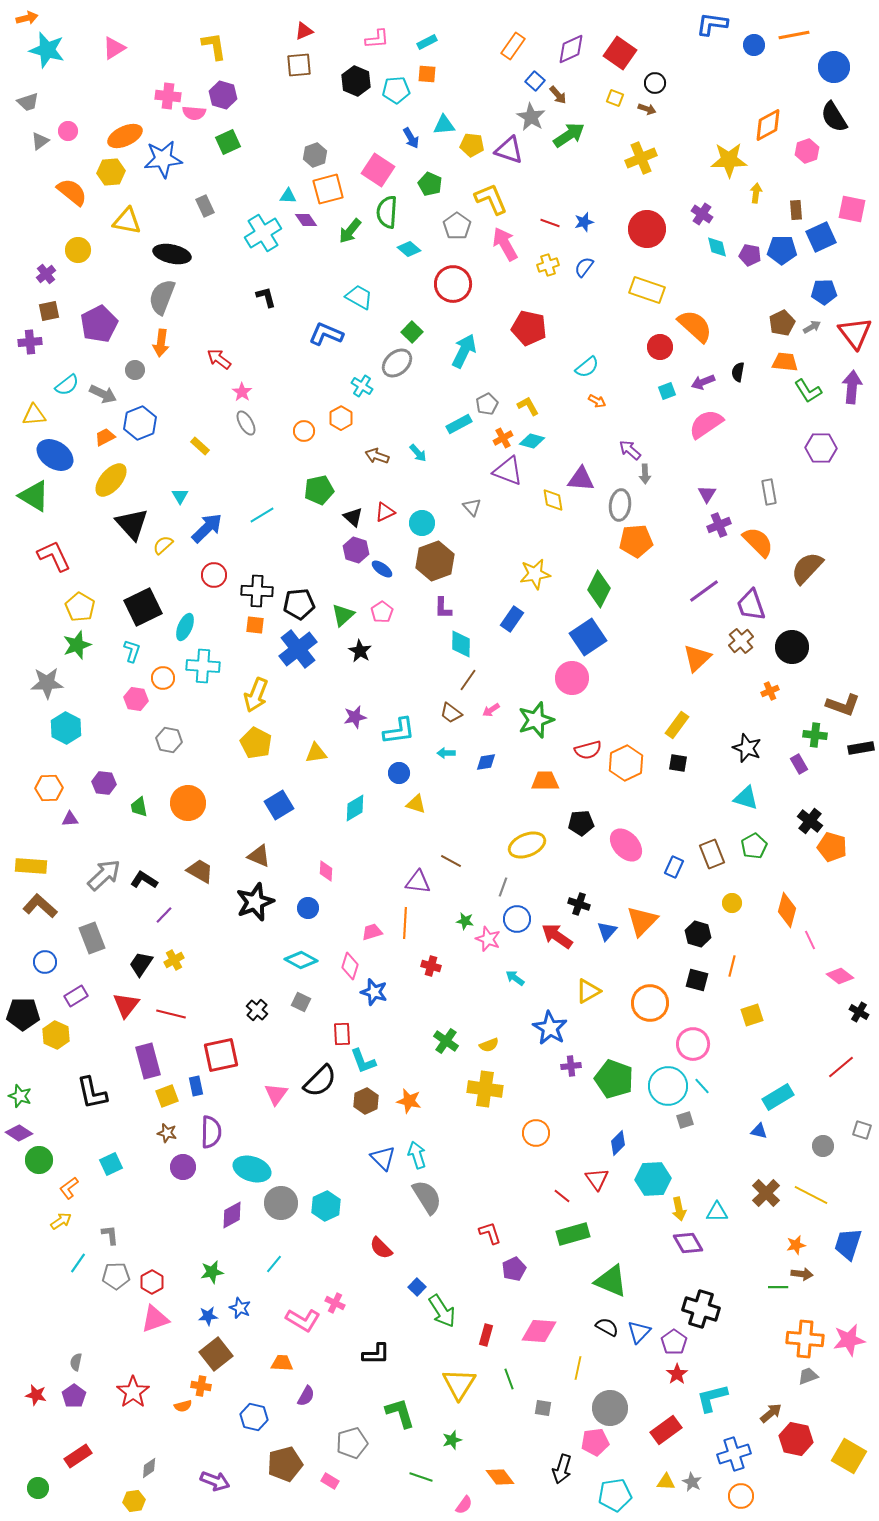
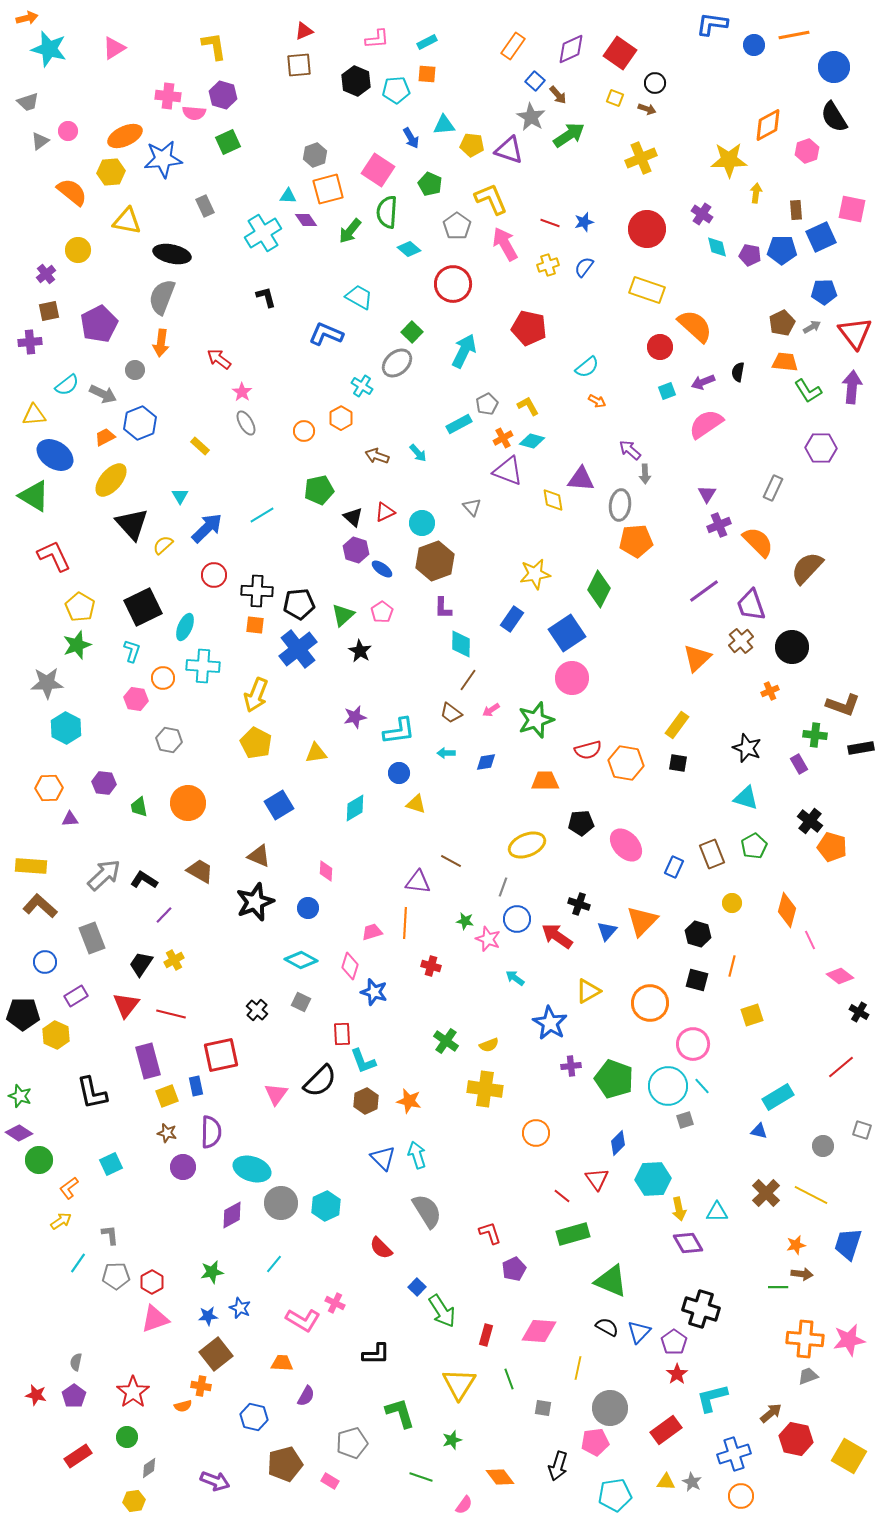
cyan star at (47, 50): moved 2 px right, 1 px up
gray rectangle at (769, 492): moved 4 px right, 4 px up; rotated 35 degrees clockwise
blue square at (588, 637): moved 21 px left, 4 px up
orange hexagon at (626, 763): rotated 24 degrees counterclockwise
blue star at (550, 1028): moved 5 px up
gray semicircle at (427, 1197): moved 14 px down
black arrow at (562, 1469): moved 4 px left, 3 px up
green circle at (38, 1488): moved 89 px right, 51 px up
